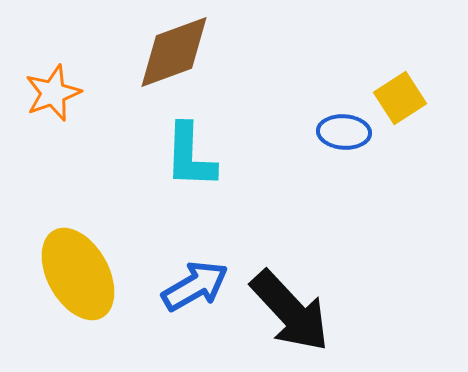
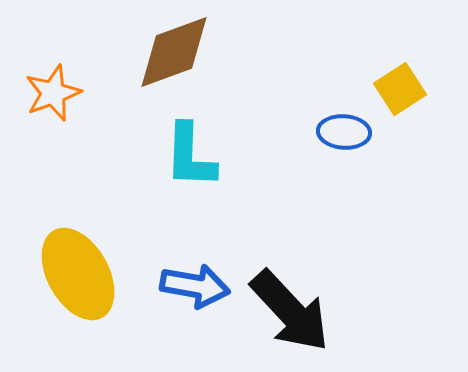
yellow square: moved 9 px up
blue arrow: rotated 40 degrees clockwise
